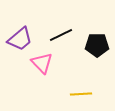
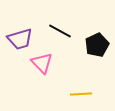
black line: moved 1 px left, 4 px up; rotated 55 degrees clockwise
purple trapezoid: rotated 24 degrees clockwise
black pentagon: rotated 25 degrees counterclockwise
